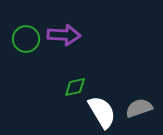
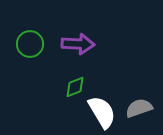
purple arrow: moved 14 px right, 9 px down
green circle: moved 4 px right, 5 px down
green diamond: rotated 10 degrees counterclockwise
